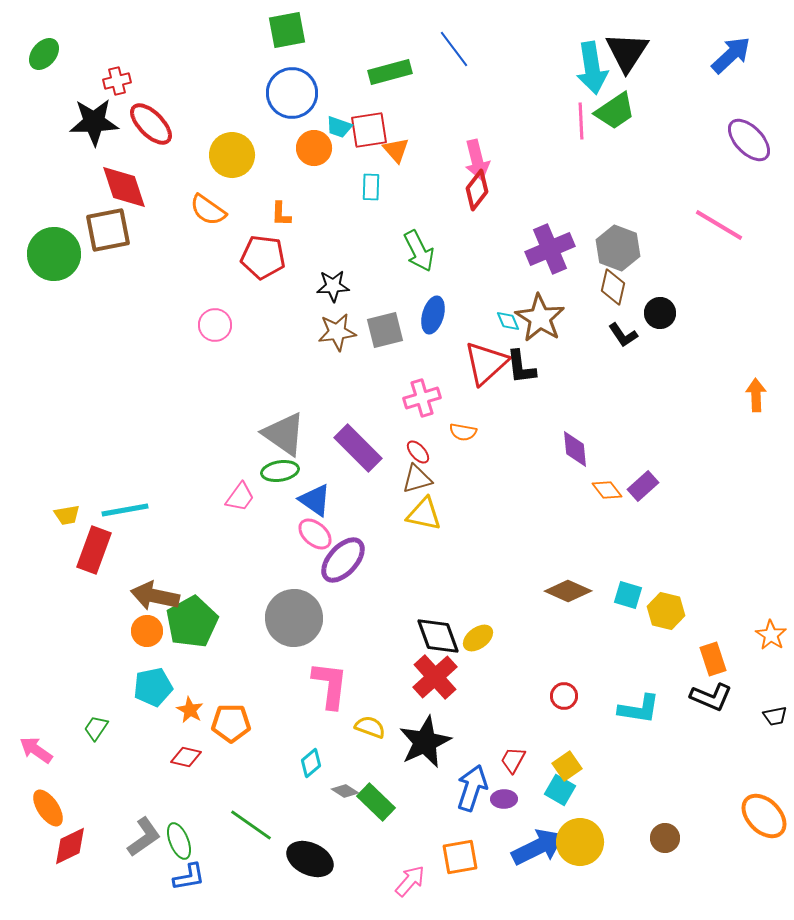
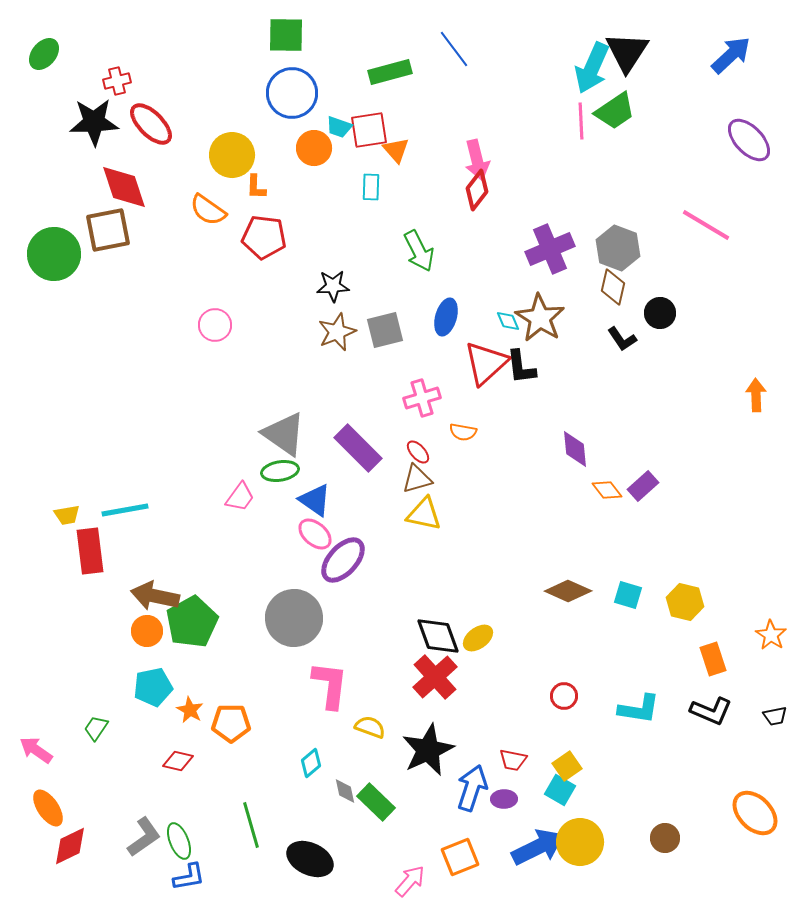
green square at (287, 30): moved 1 px left, 5 px down; rotated 12 degrees clockwise
cyan arrow at (592, 68): rotated 33 degrees clockwise
orange L-shape at (281, 214): moved 25 px left, 27 px up
pink line at (719, 225): moved 13 px left
red pentagon at (263, 257): moved 1 px right, 20 px up
blue ellipse at (433, 315): moved 13 px right, 2 px down
brown star at (337, 332): rotated 15 degrees counterclockwise
black L-shape at (623, 335): moved 1 px left, 4 px down
red rectangle at (94, 550): moved 4 px left, 1 px down; rotated 27 degrees counterclockwise
yellow hexagon at (666, 611): moved 19 px right, 9 px up
black L-shape at (711, 697): moved 14 px down
black star at (425, 742): moved 3 px right, 8 px down
red diamond at (186, 757): moved 8 px left, 4 px down
red trapezoid at (513, 760): rotated 108 degrees counterclockwise
gray diamond at (345, 791): rotated 44 degrees clockwise
orange ellipse at (764, 816): moved 9 px left, 3 px up
green line at (251, 825): rotated 39 degrees clockwise
orange square at (460, 857): rotated 12 degrees counterclockwise
